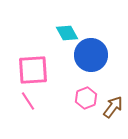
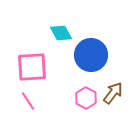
cyan diamond: moved 6 px left
pink square: moved 1 px left, 3 px up
pink hexagon: rotated 10 degrees counterclockwise
brown arrow: moved 14 px up
